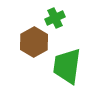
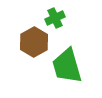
green trapezoid: rotated 24 degrees counterclockwise
